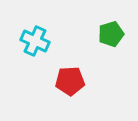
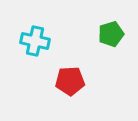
cyan cross: rotated 12 degrees counterclockwise
